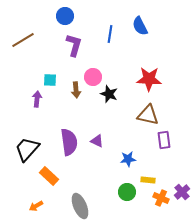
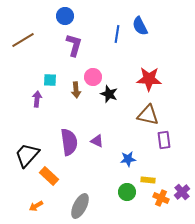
blue line: moved 7 px right
black trapezoid: moved 6 px down
gray ellipse: rotated 50 degrees clockwise
